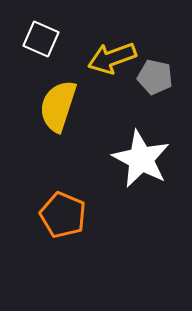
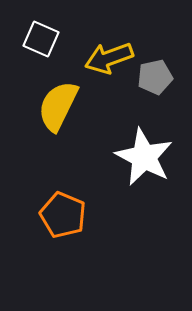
yellow arrow: moved 3 px left
gray pentagon: rotated 24 degrees counterclockwise
yellow semicircle: rotated 8 degrees clockwise
white star: moved 3 px right, 2 px up
